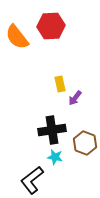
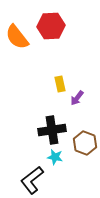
purple arrow: moved 2 px right
